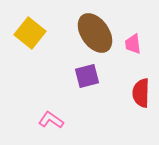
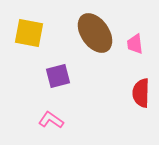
yellow square: moved 1 px left; rotated 28 degrees counterclockwise
pink trapezoid: moved 2 px right
purple square: moved 29 px left
